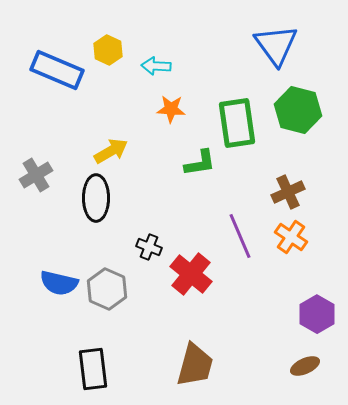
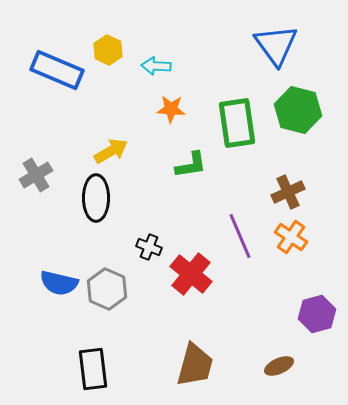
green L-shape: moved 9 px left, 2 px down
purple hexagon: rotated 15 degrees clockwise
brown ellipse: moved 26 px left
